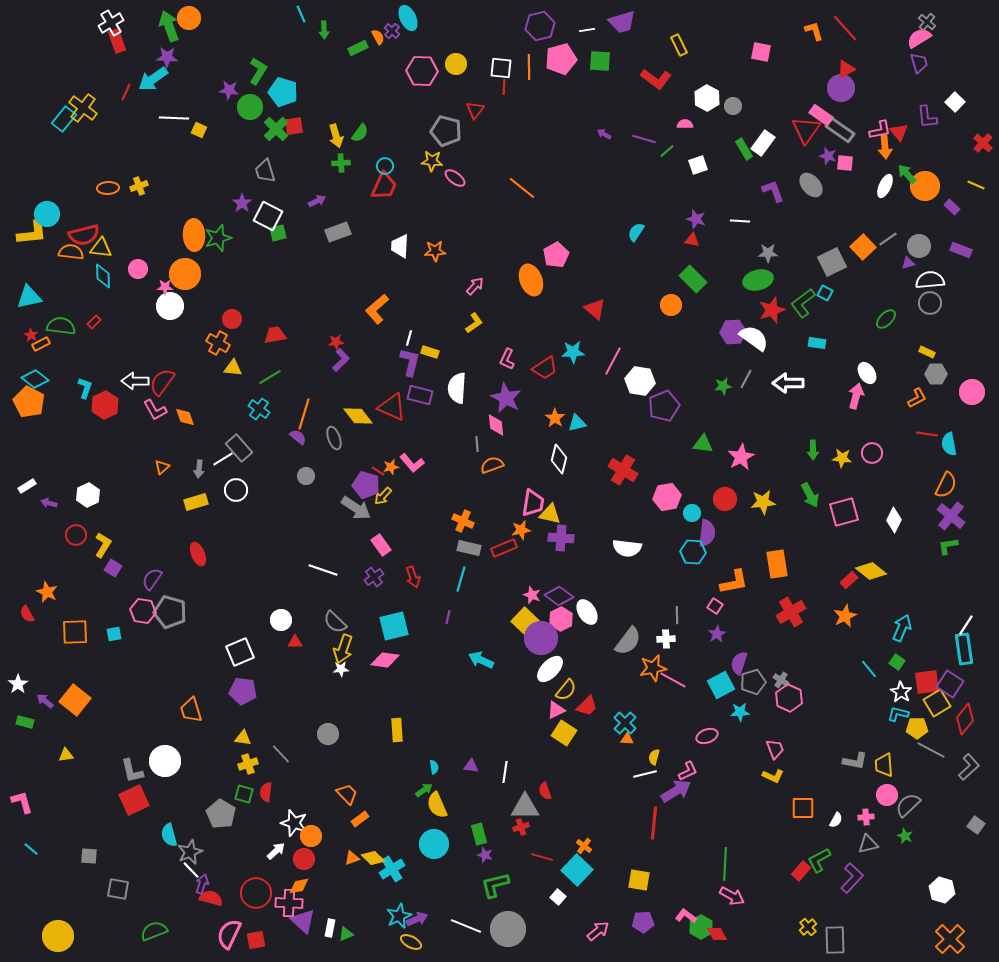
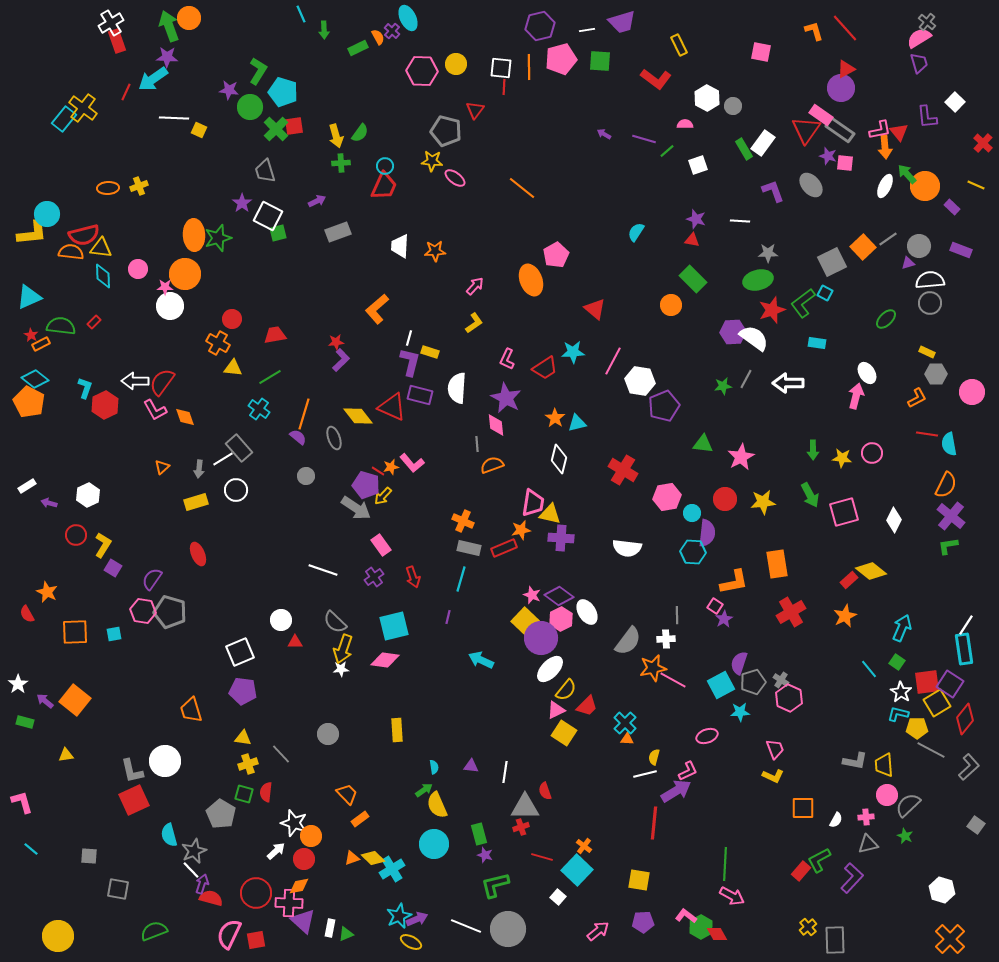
cyan triangle at (29, 297): rotated 12 degrees counterclockwise
purple star at (717, 634): moved 7 px right, 15 px up
gray star at (190, 852): moved 4 px right, 1 px up
